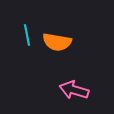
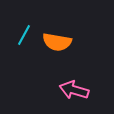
cyan line: moved 3 px left; rotated 40 degrees clockwise
